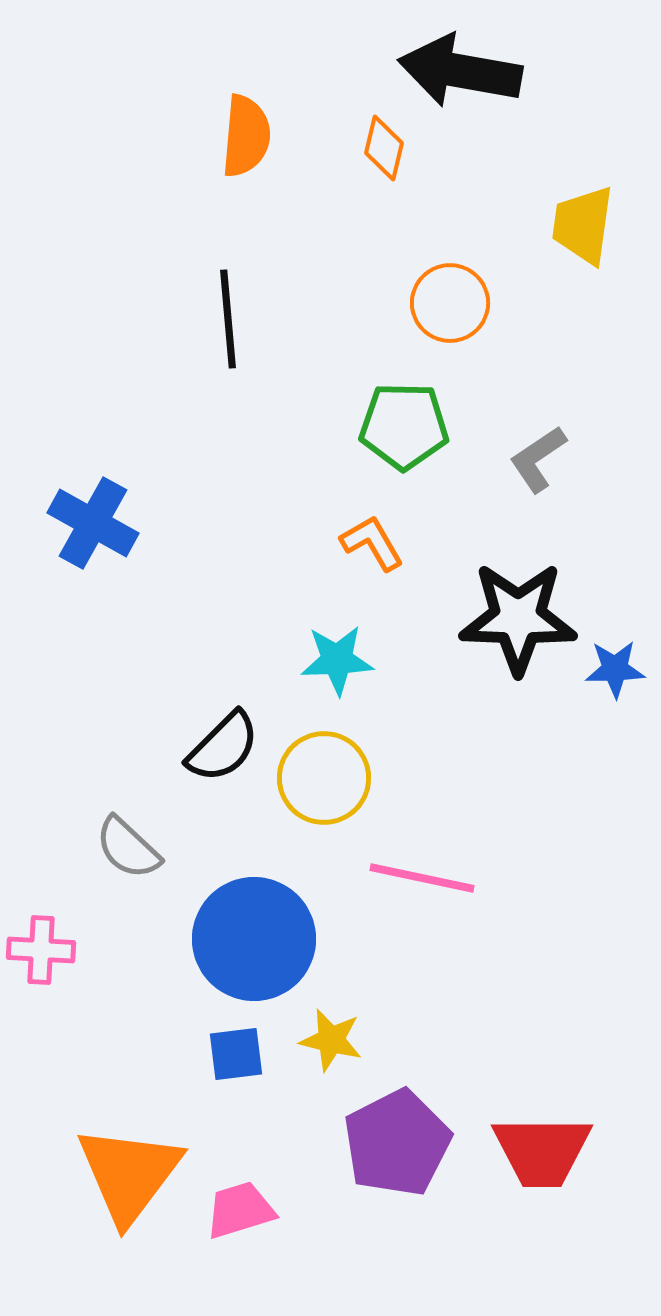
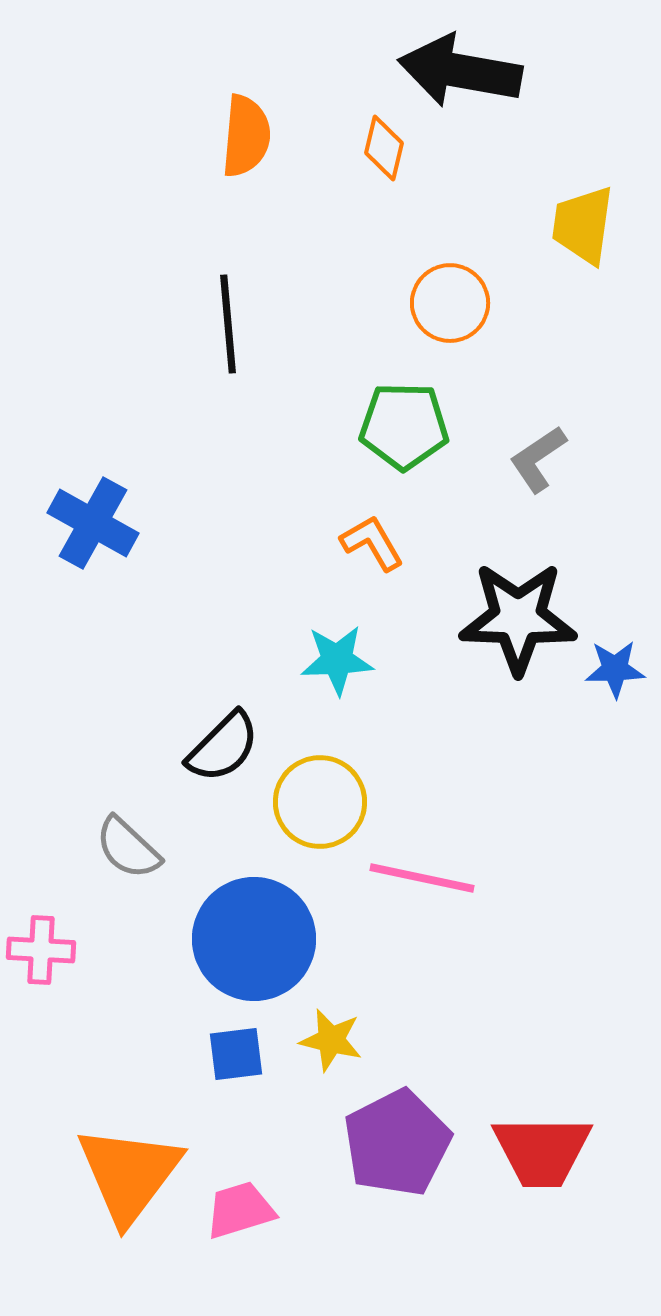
black line: moved 5 px down
yellow circle: moved 4 px left, 24 px down
